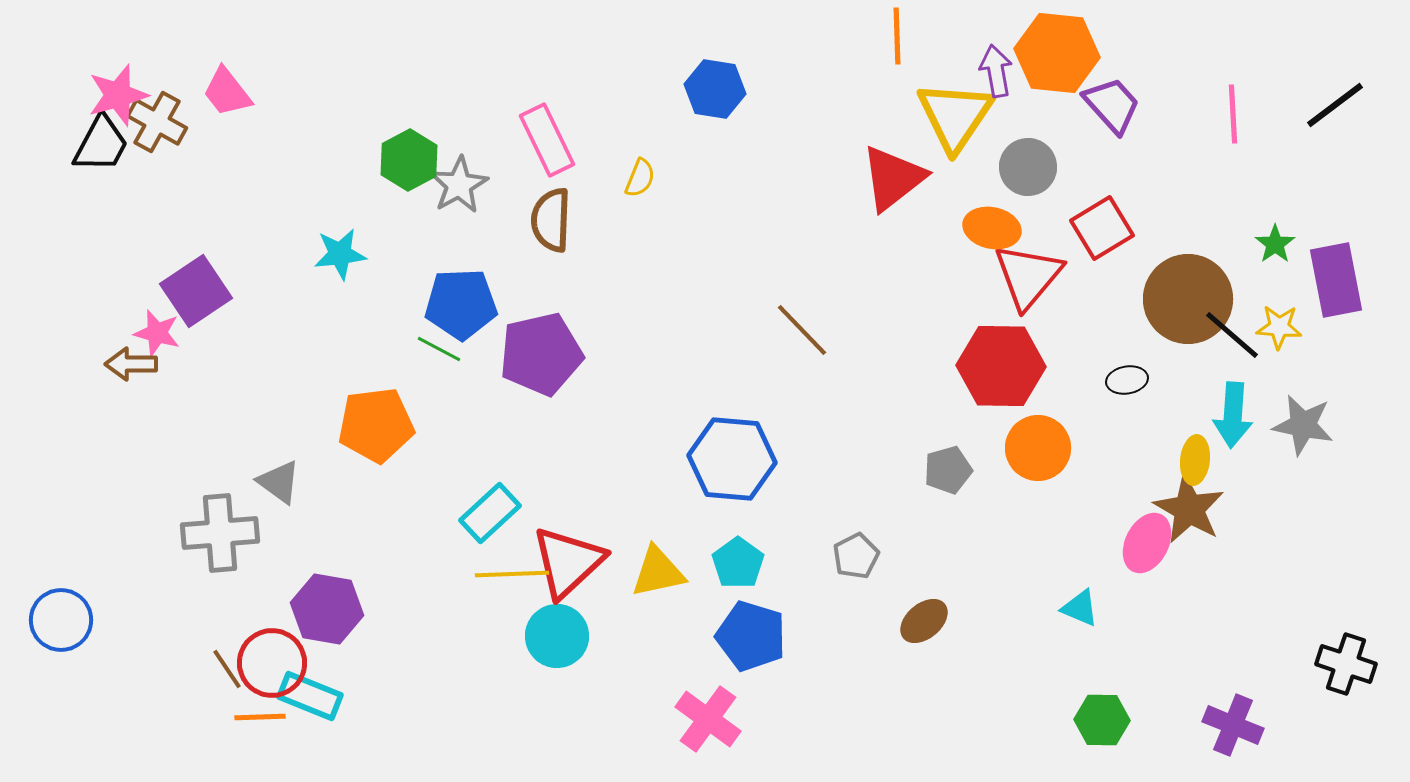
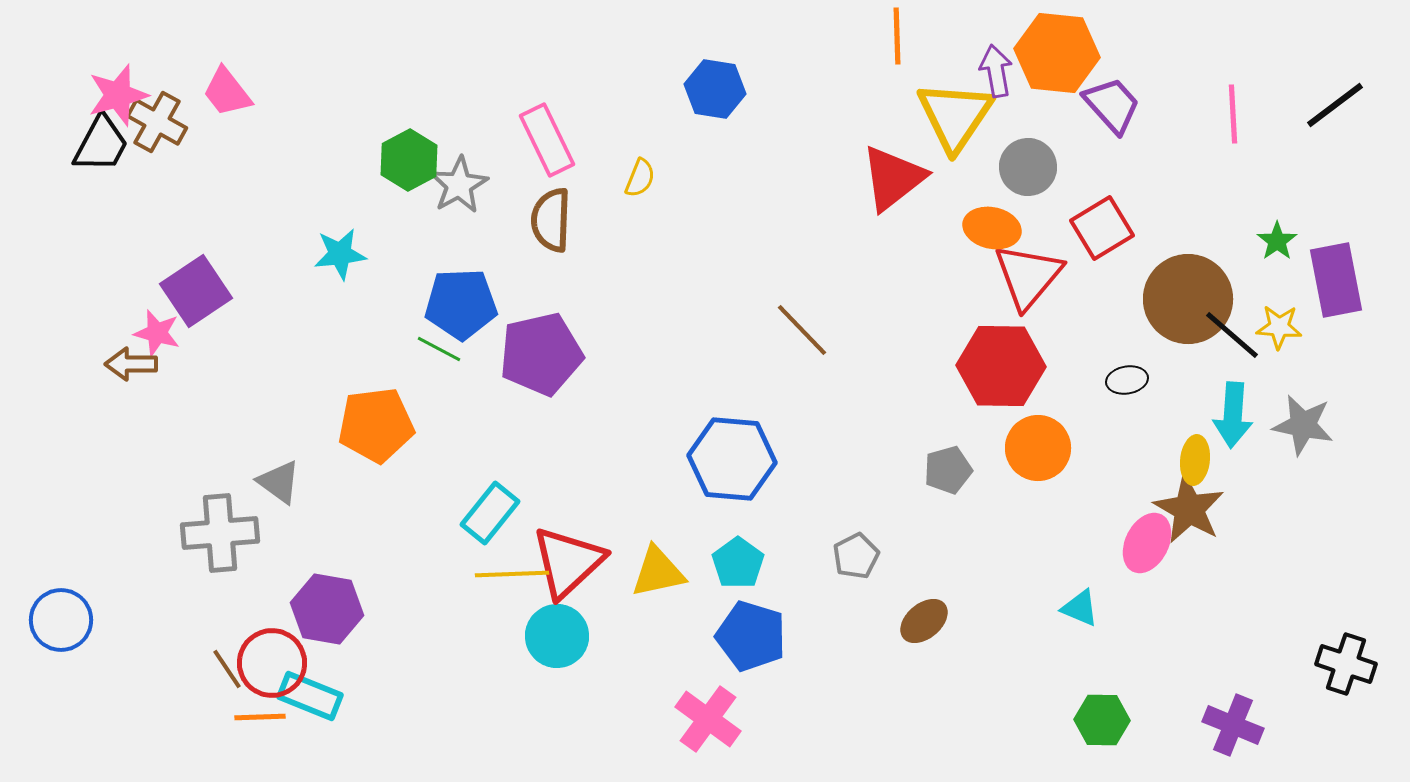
green star at (1275, 244): moved 2 px right, 3 px up
cyan rectangle at (490, 513): rotated 8 degrees counterclockwise
